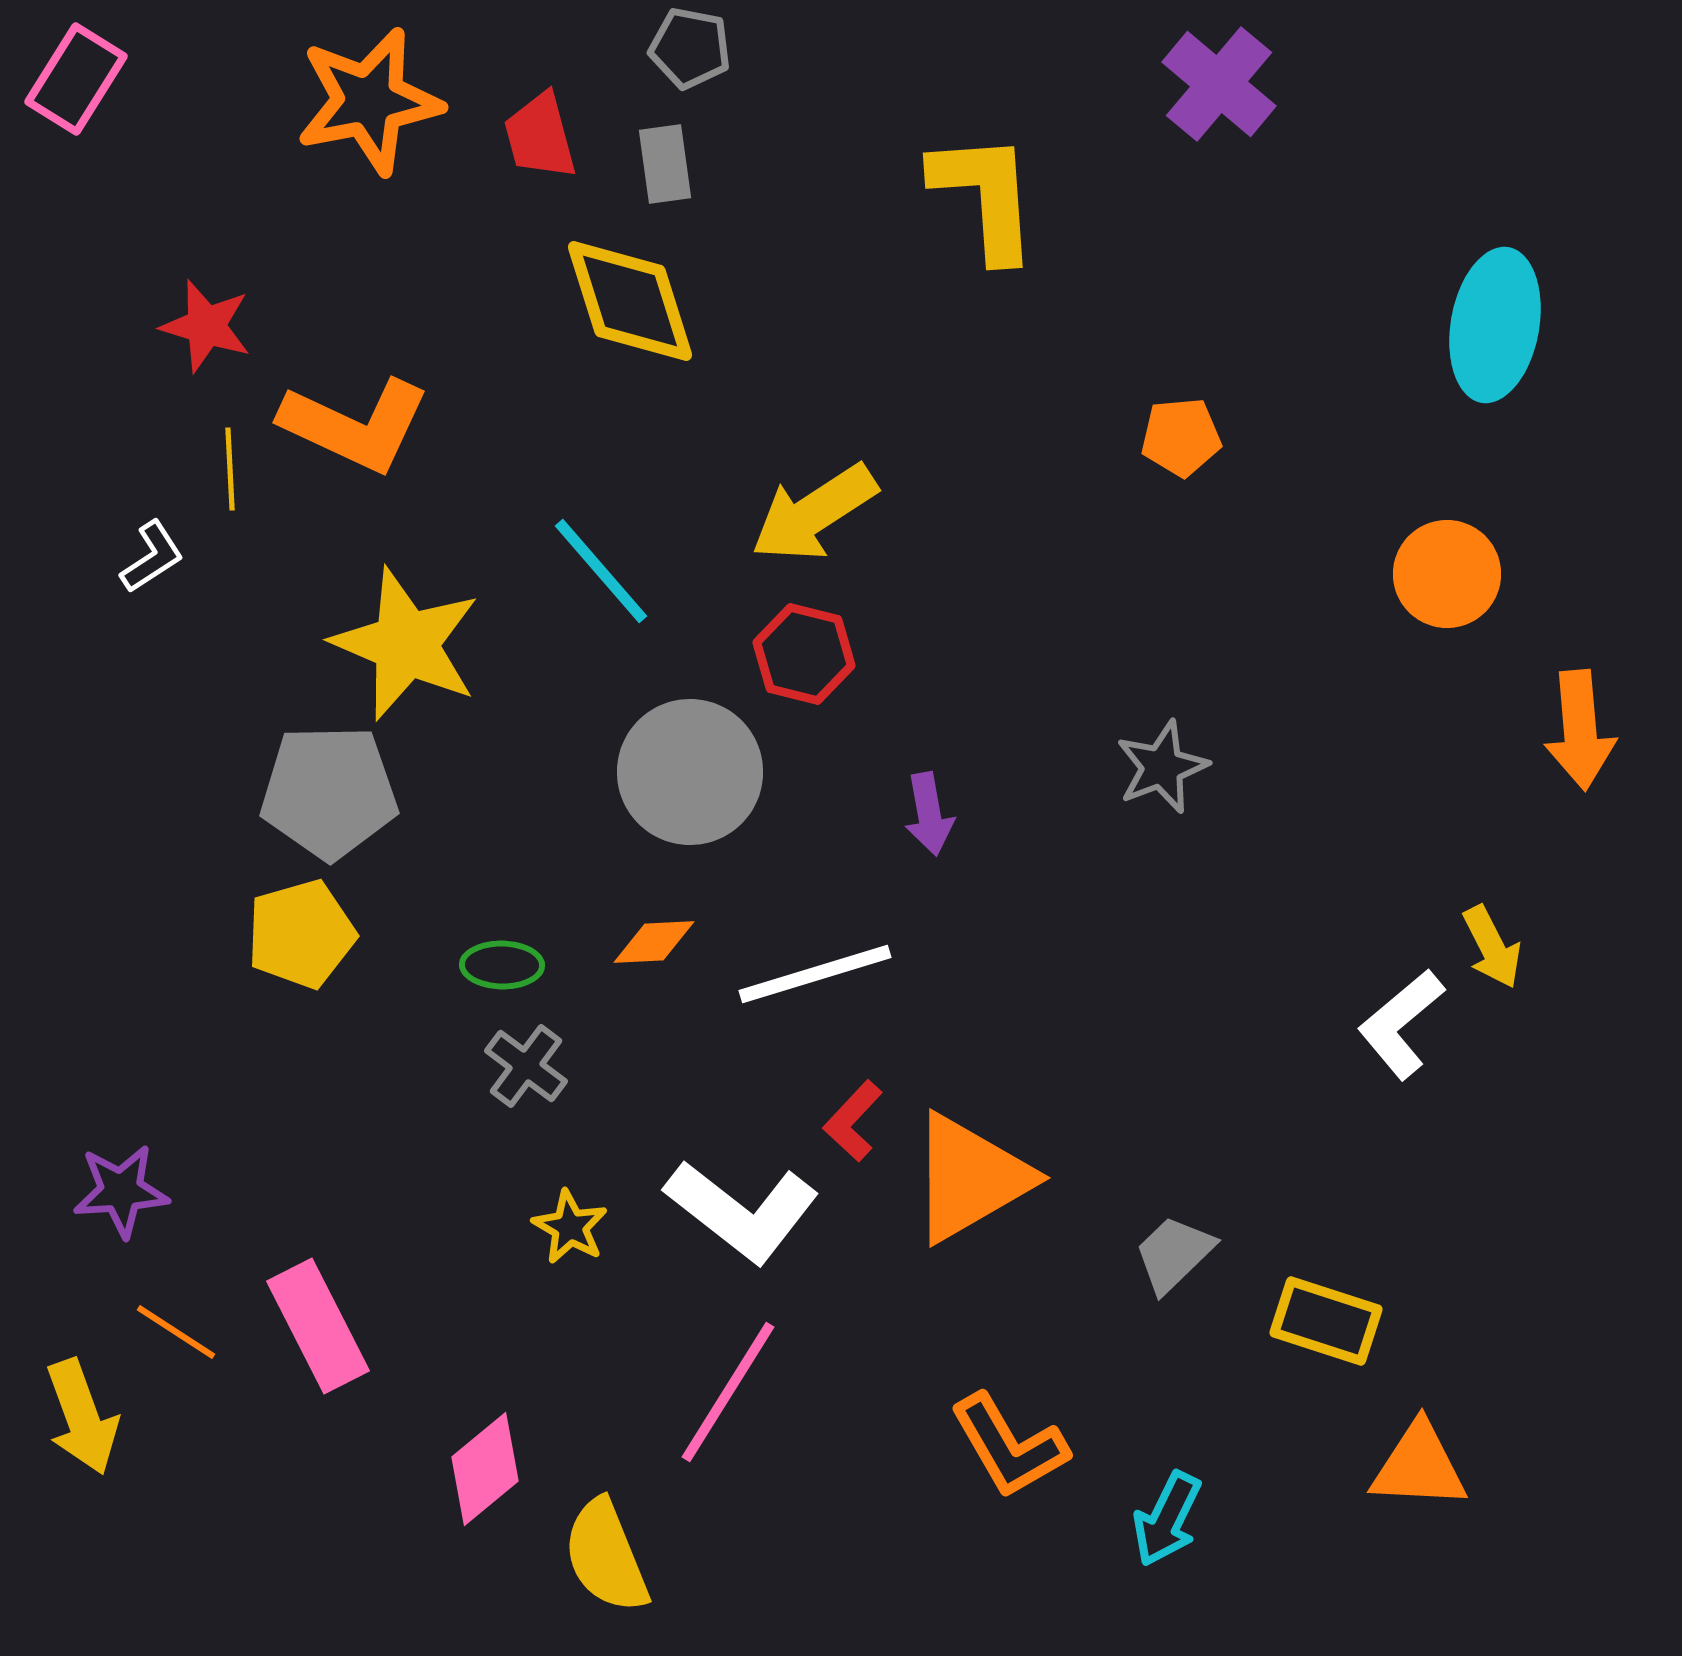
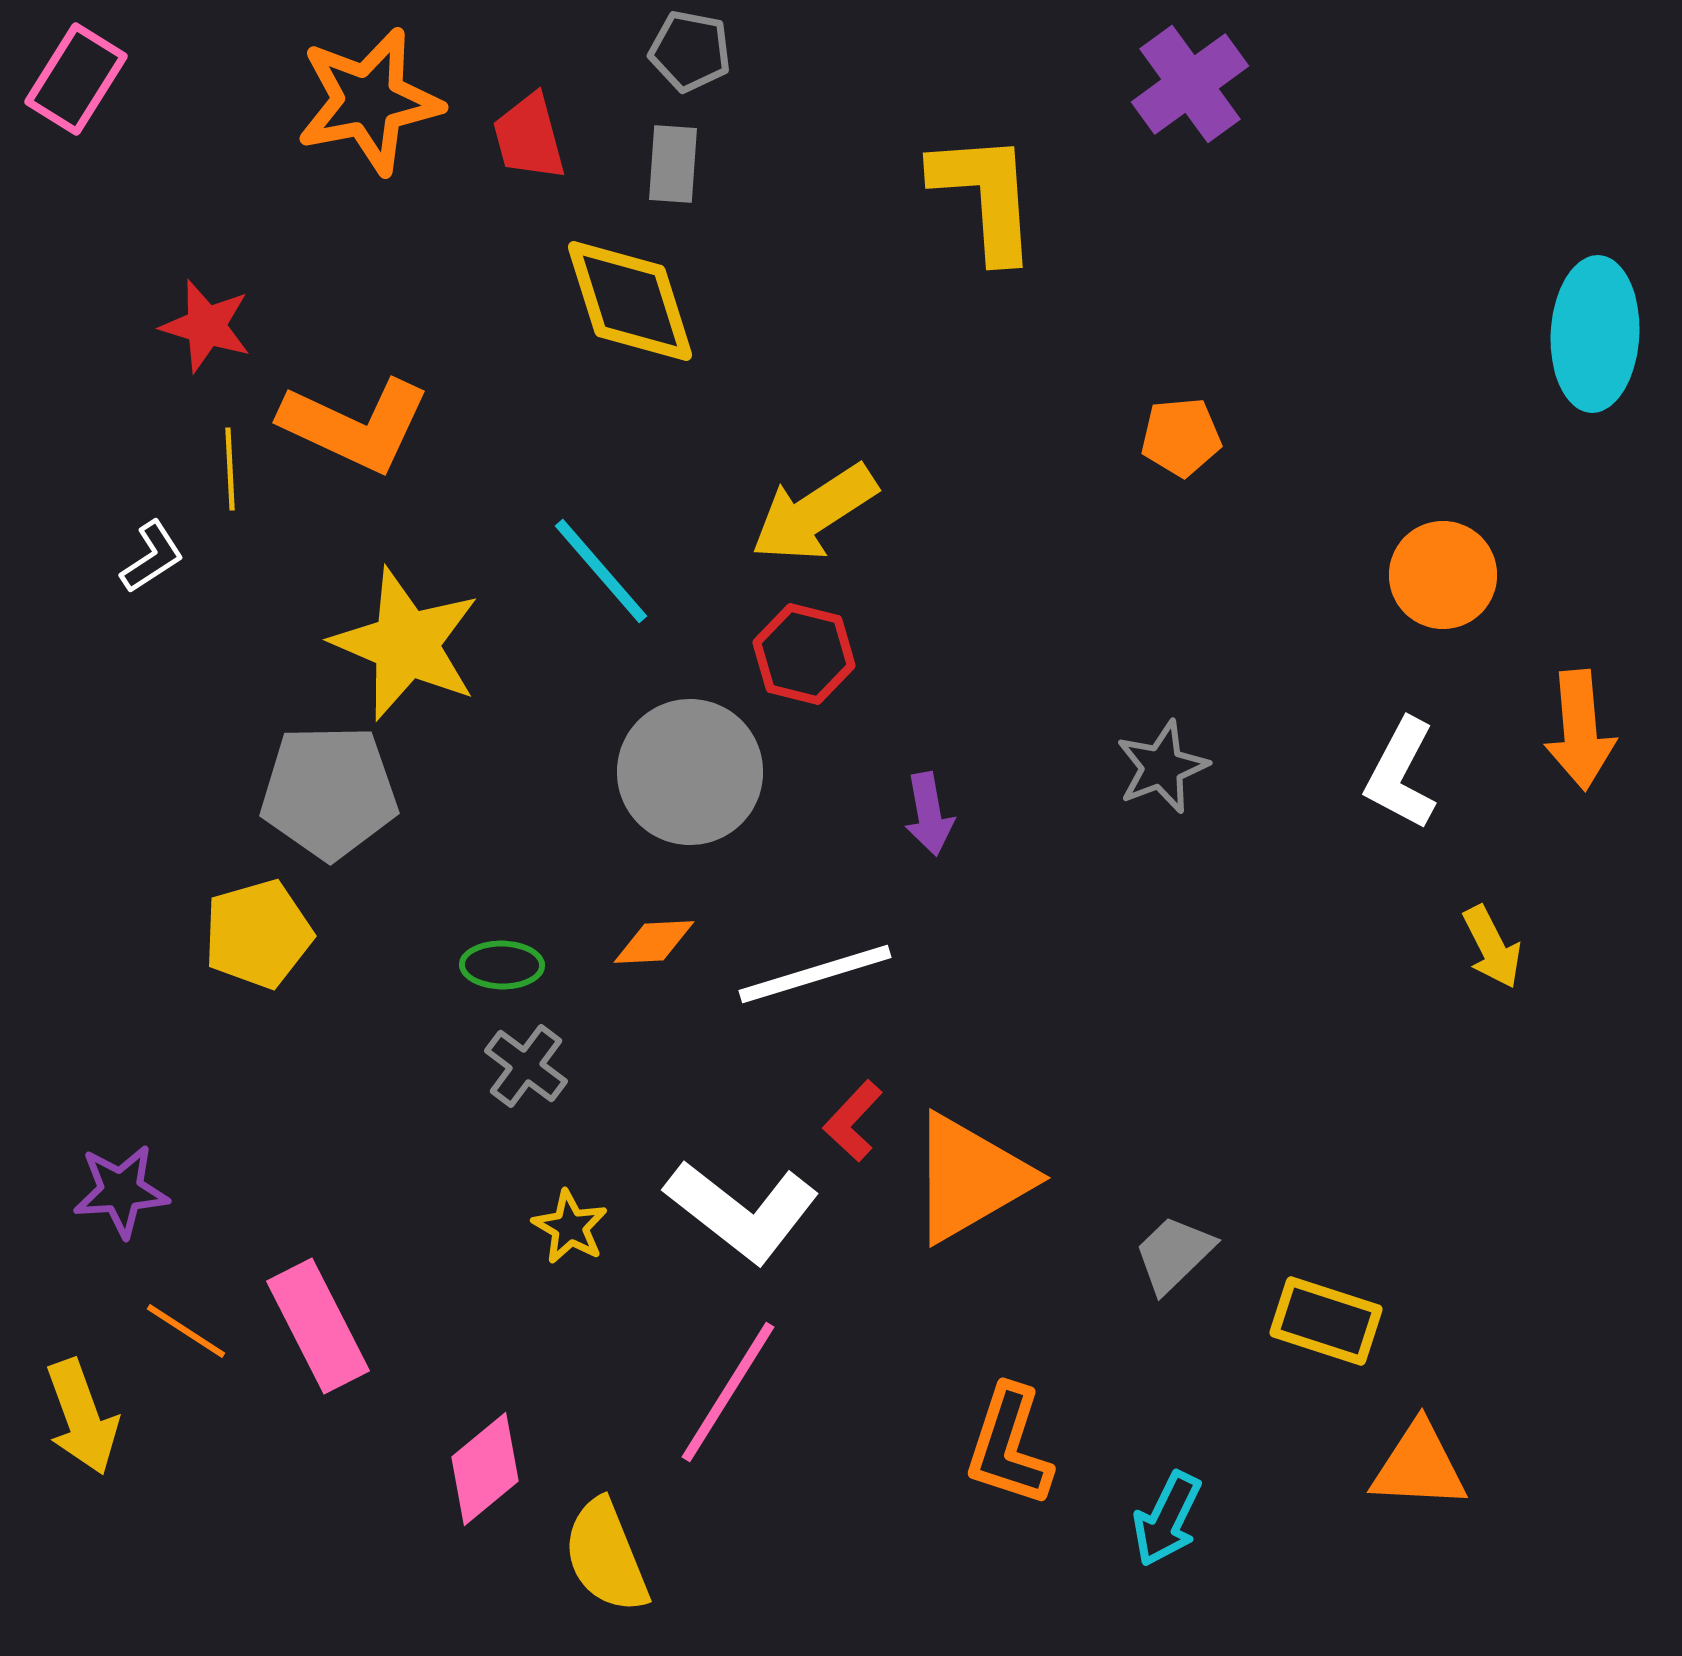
gray pentagon at (690, 48): moved 3 px down
purple cross at (1219, 84): moved 29 px left; rotated 14 degrees clockwise
red trapezoid at (540, 136): moved 11 px left, 1 px down
gray rectangle at (665, 164): moved 8 px right; rotated 12 degrees clockwise
cyan ellipse at (1495, 325): moved 100 px right, 9 px down; rotated 7 degrees counterclockwise
orange circle at (1447, 574): moved 4 px left, 1 px down
yellow pentagon at (301, 934): moved 43 px left
white L-shape at (1401, 1024): moved 250 px up; rotated 22 degrees counterclockwise
orange line at (176, 1332): moved 10 px right, 1 px up
orange L-shape at (1009, 1446): rotated 48 degrees clockwise
